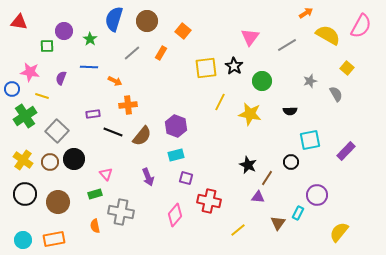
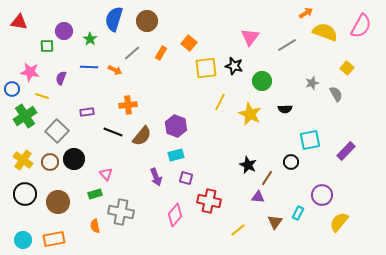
orange square at (183, 31): moved 6 px right, 12 px down
yellow semicircle at (328, 35): moved 3 px left, 3 px up; rotated 10 degrees counterclockwise
black star at (234, 66): rotated 18 degrees counterclockwise
orange arrow at (115, 81): moved 11 px up
gray star at (310, 81): moved 2 px right, 2 px down
black semicircle at (290, 111): moved 5 px left, 2 px up
purple rectangle at (93, 114): moved 6 px left, 2 px up
yellow star at (250, 114): rotated 15 degrees clockwise
purple arrow at (148, 177): moved 8 px right
purple circle at (317, 195): moved 5 px right
brown triangle at (278, 223): moved 3 px left, 1 px up
yellow semicircle at (339, 232): moved 10 px up
